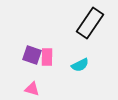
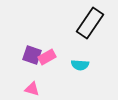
pink rectangle: rotated 60 degrees clockwise
cyan semicircle: rotated 30 degrees clockwise
